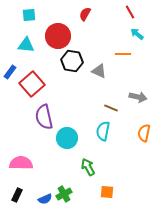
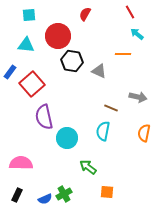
green arrow: rotated 24 degrees counterclockwise
